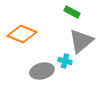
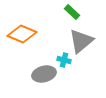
green rectangle: rotated 14 degrees clockwise
cyan cross: moved 1 px left, 1 px up
gray ellipse: moved 2 px right, 3 px down
